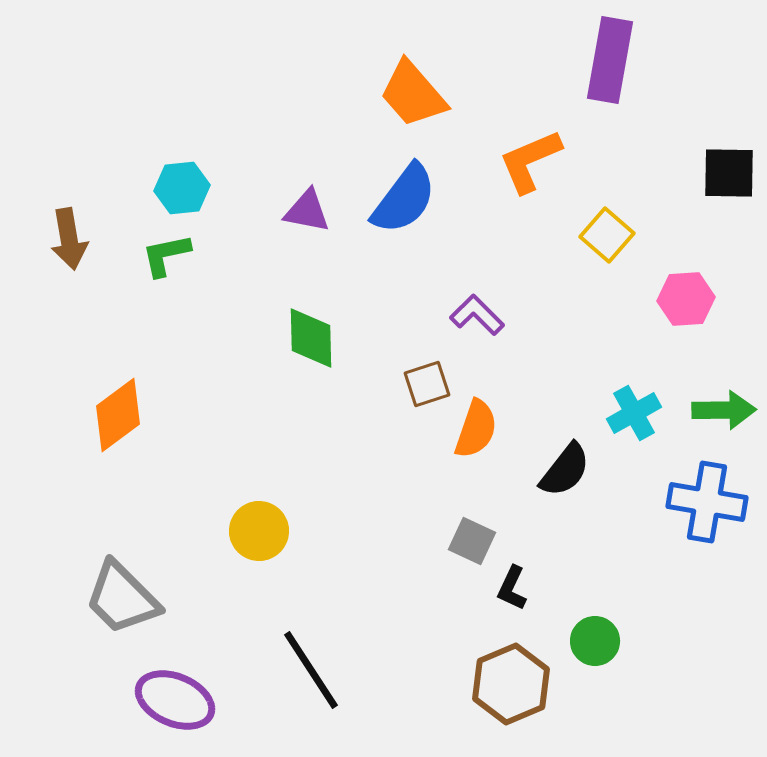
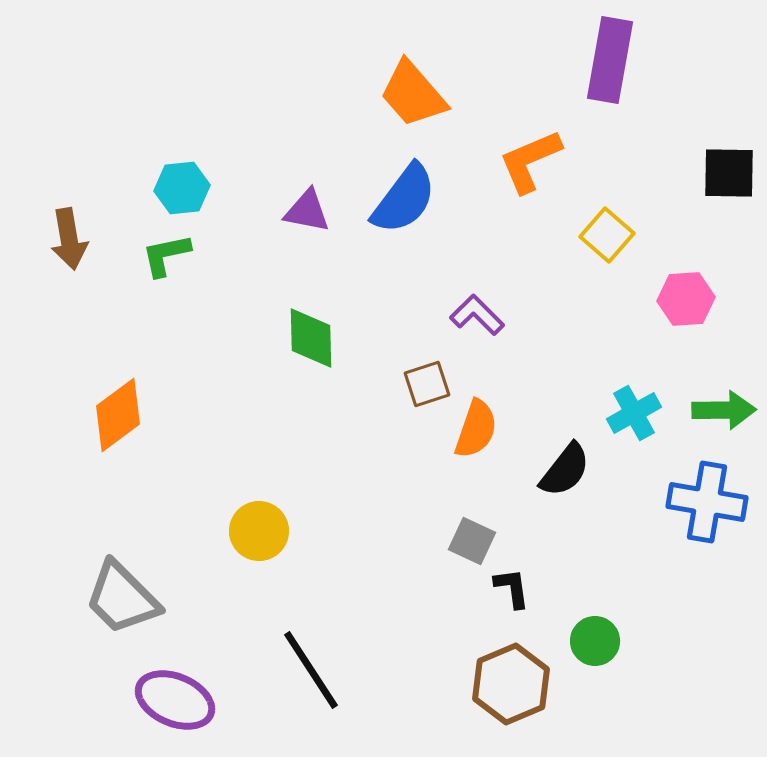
black L-shape: rotated 147 degrees clockwise
